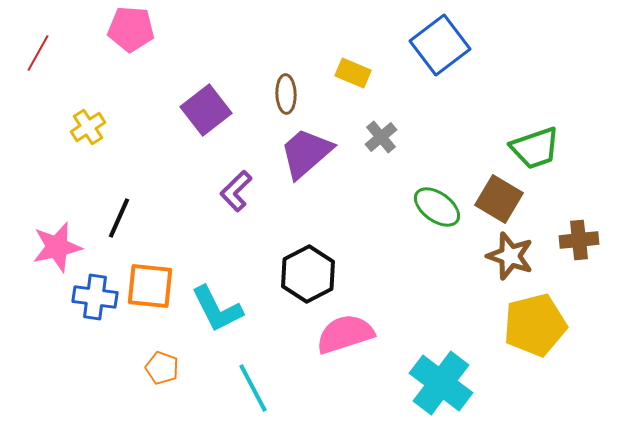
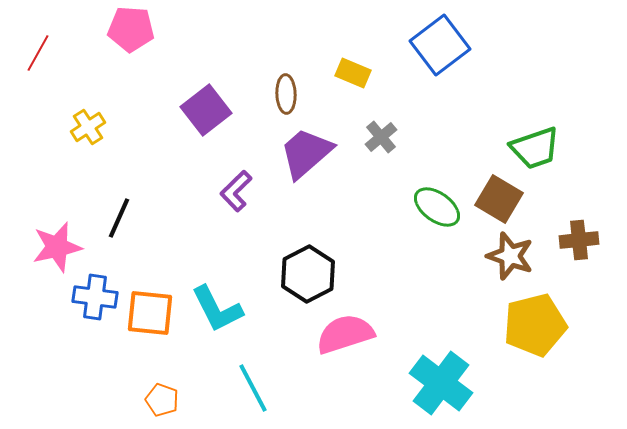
orange square: moved 27 px down
orange pentagon: moved 32 px down
